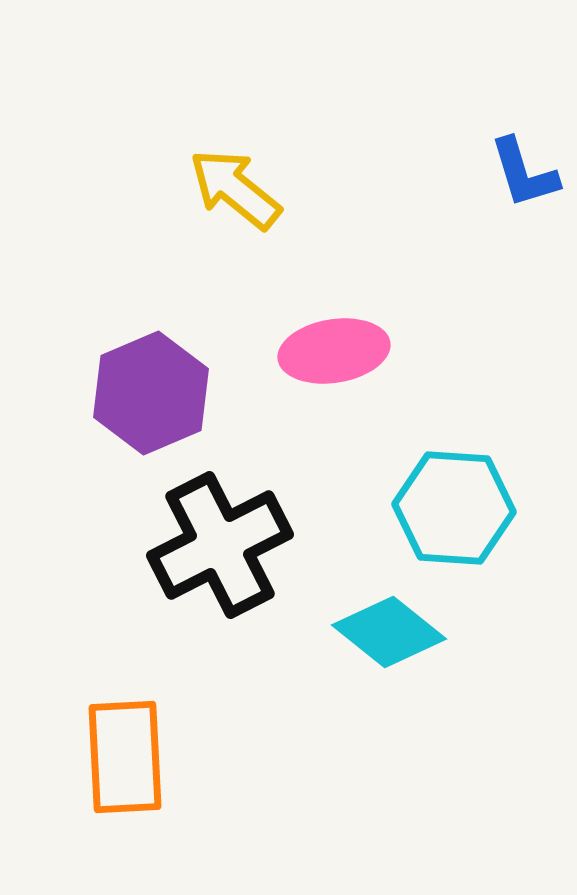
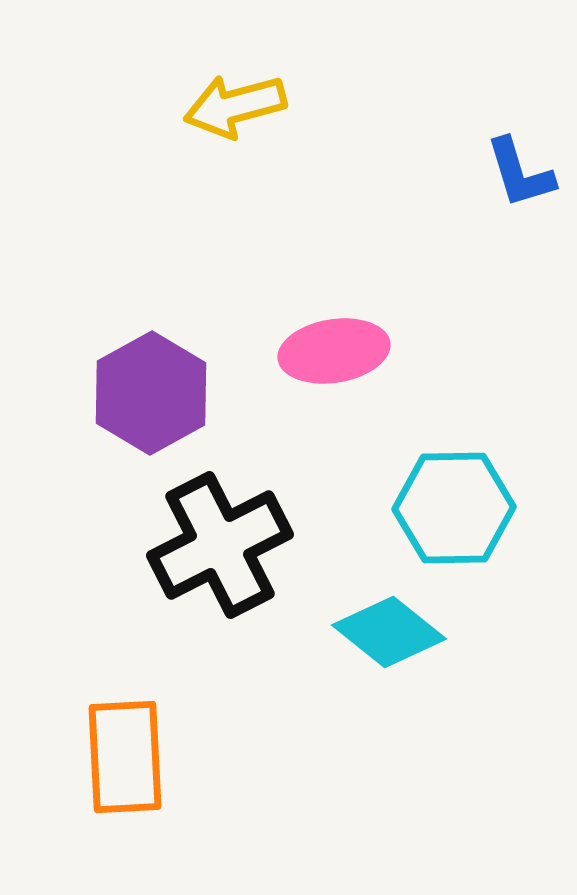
blue L-shape: moved 4 px left
yellow arrow: moved 83 px up; rotated 54 degrees counterclockwise
purple hexagon: rotated 6 degrees counterclockwise
cyan hexagon: rotated 5 degrees counterclockwise
